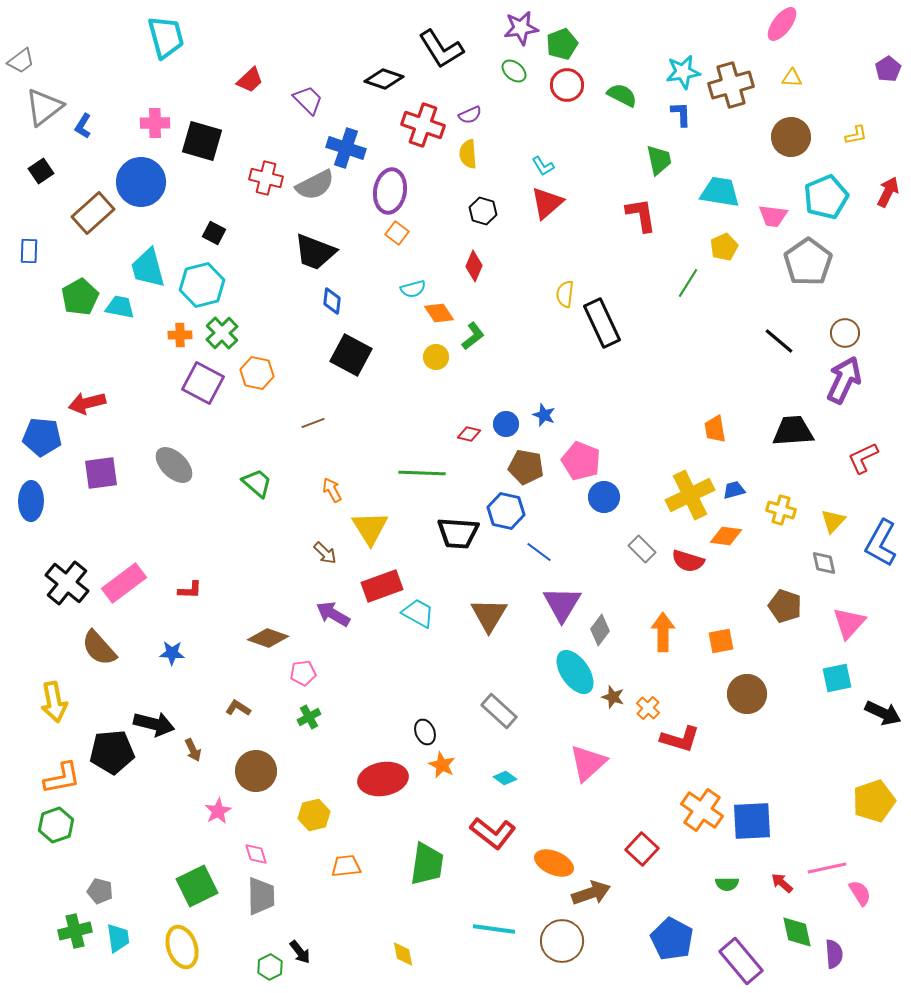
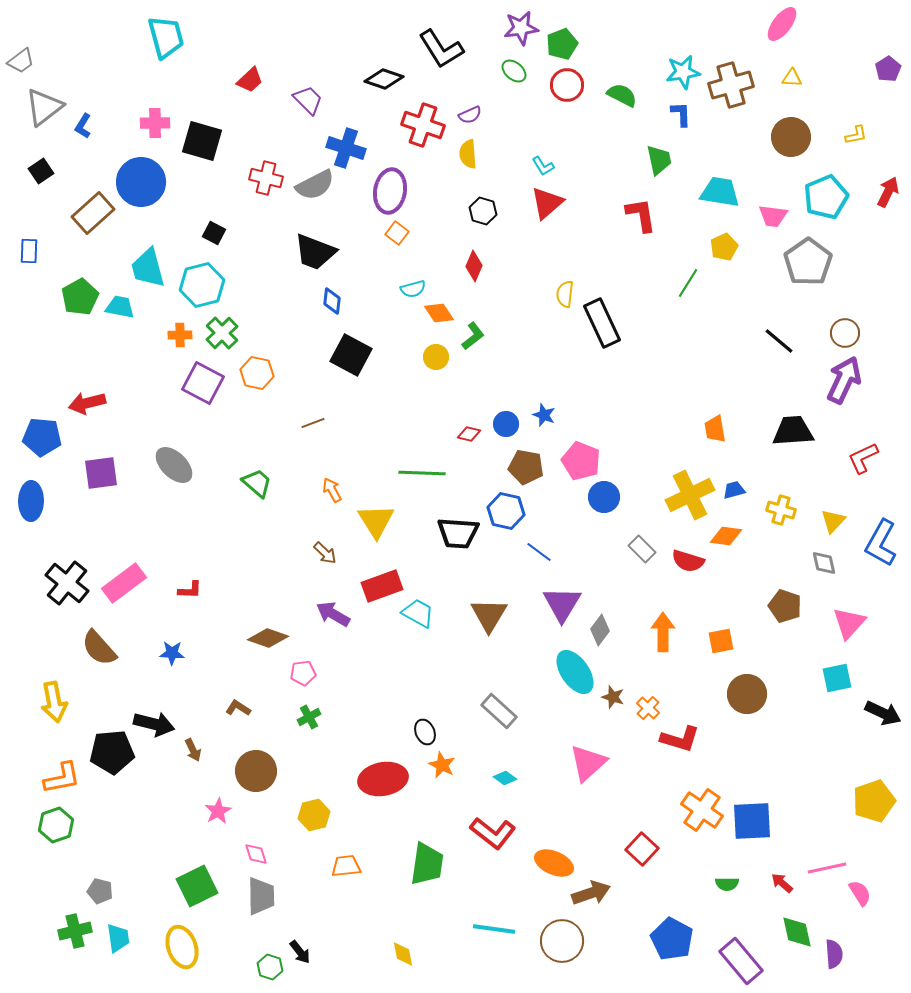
yellow triangle at (370, 528): moved 6 px right, 7 px up
green hexagon at (270, 967): rotated 15 degrees counterclockwise
